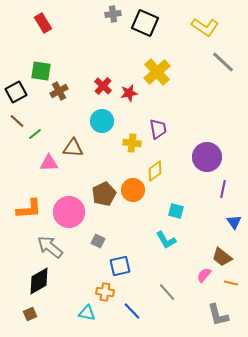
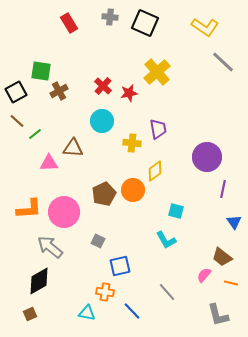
gray cross at (113, 14): moved 3 px left, 3 px down; rotated 14 degrees clockwise
red rectangle at (43, 23): moved 26 px right
pink circle at (69, 212): moved 5 px left
